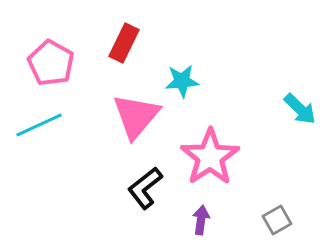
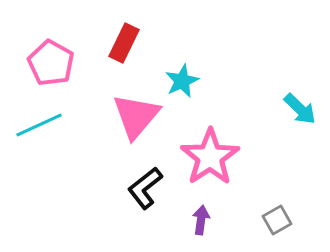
cyan star: rotated 20 degrees counterclockwise
